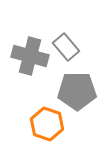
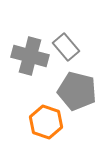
gray pentagon: rotated 15 degrees clockwise
orange hexagon: moved 1 px left, 2 px up
